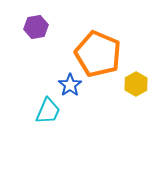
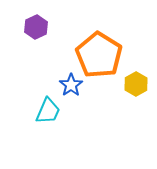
purple hexagon: rotated 15 degrees counterclockwise
orange pentagon: moved 1 px right, 1 px down; rotated 9 degrees clockwise
blue star: moved 1 px right
